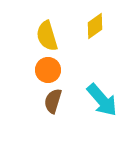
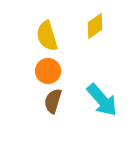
orange circle: moved 1 px down
